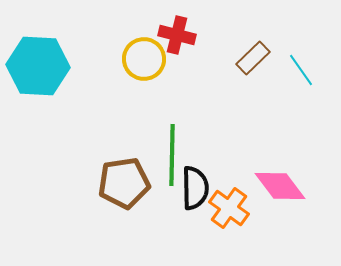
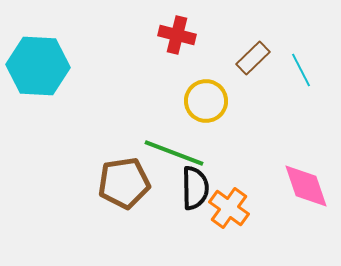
yellow circle: moved 62 px right, 42 px down
cyan line: rotated 8 degrees clockwise
green line: moved 2 px right, 2 px up; rotated 70 degrees counterclockwise
pink diamond: moved 26 px right; rotated 18 degrees clockwise
